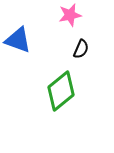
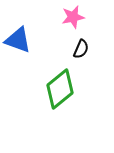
pink star: moved 3 px right, 2 px down
green diamond: moved 1 px left, 2 px up
